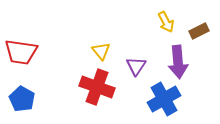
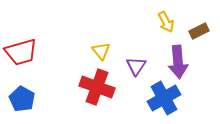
red trapezoid: rotated 24 degrees counterclockwise
blue cross: moved 1 px up
